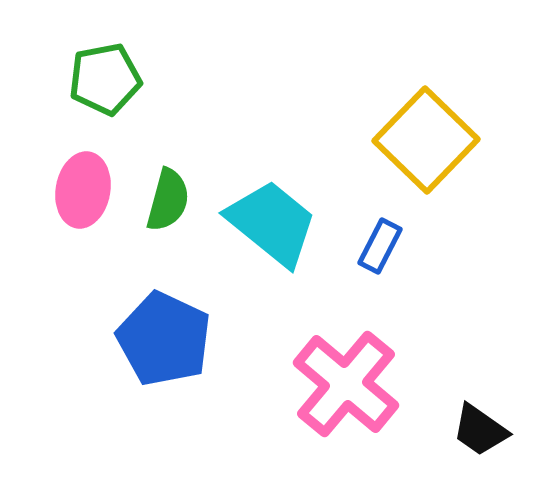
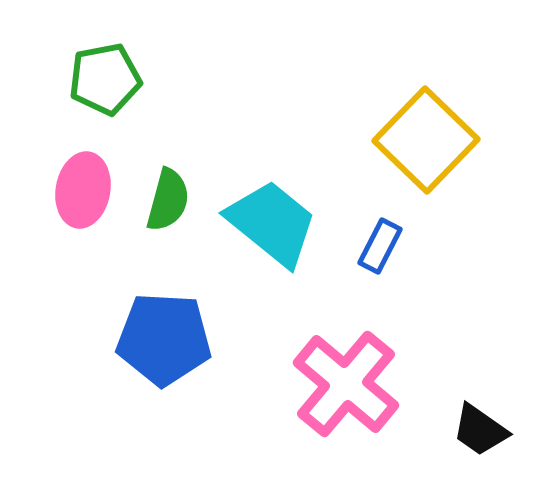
blue pentagon: rotated 22 degrees counterclockwise
